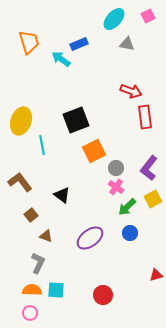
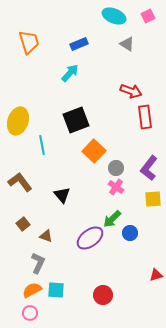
cyan ellipse: moved 3 px up; rotated 70 degrees clockwise
gray triangle: rotated 21 degrees clockwise
cyan arrow: moved 9 px right, 14 px down; rotated 96 degrees clockwise
yellow ellipse: moved 3 px left
orange square: rotated 20 degrees counterclockwise
black triangle: rotated 12 degrees clockwise
yellow square: rotated 24 degrees clockwise
green arrow: moved 15 px left, 12 px down
brown square: moved 8 px left, 9 px down
orange semicircle: rotated 30 degrees counterclockwise
